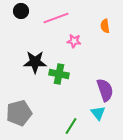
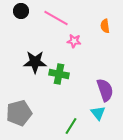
pink line: rotated 50 degrees clockwise
